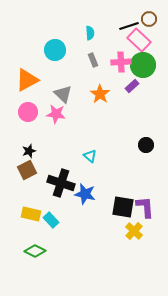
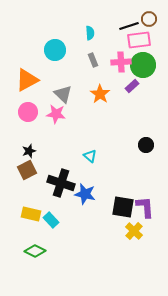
pink rectangle: rotated 50 degrees counterclockwise
